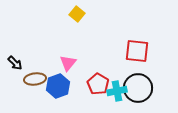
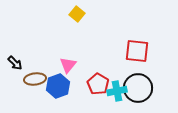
pink triangle: moved 2 px down
